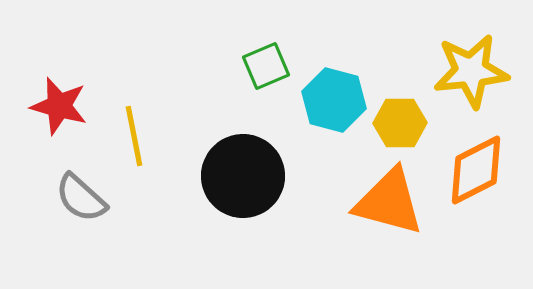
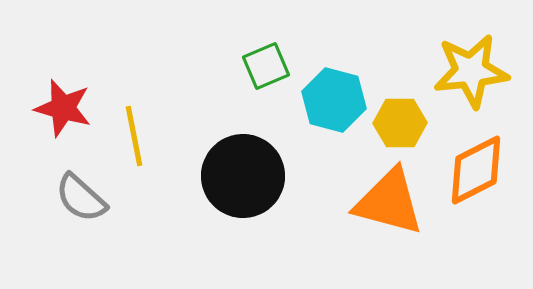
red star: moved 4 px right, 2 px down
